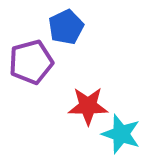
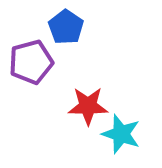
blue pentagon: rotated 12 degrees counterclockwise
